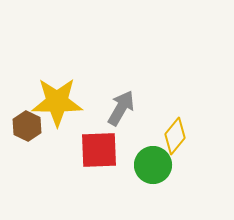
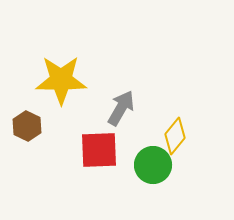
yellow star: moved 4 px right, 22 px up
